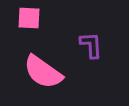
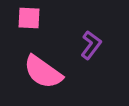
purple L-shape: rotated 40 degrees clockwise
